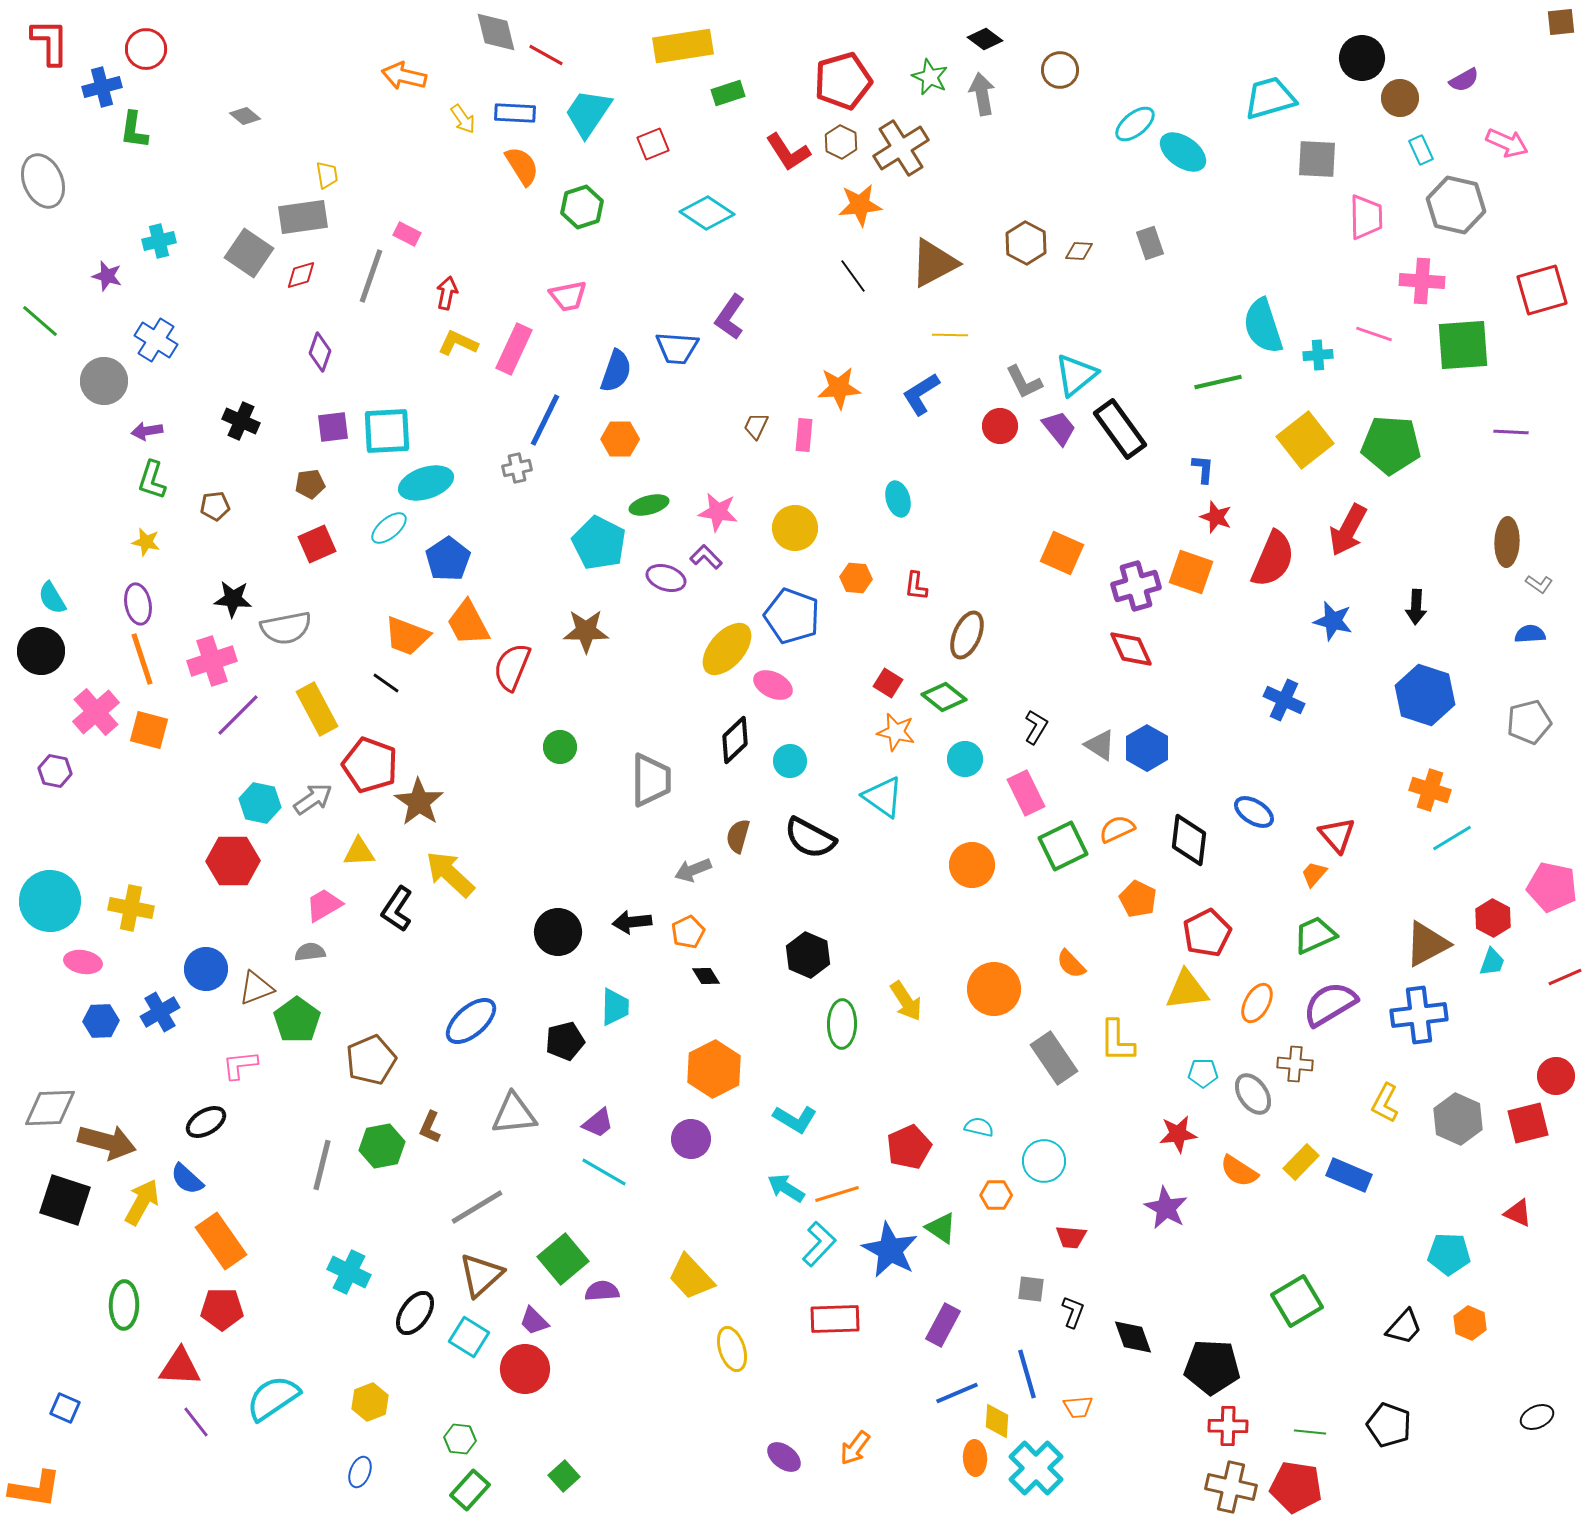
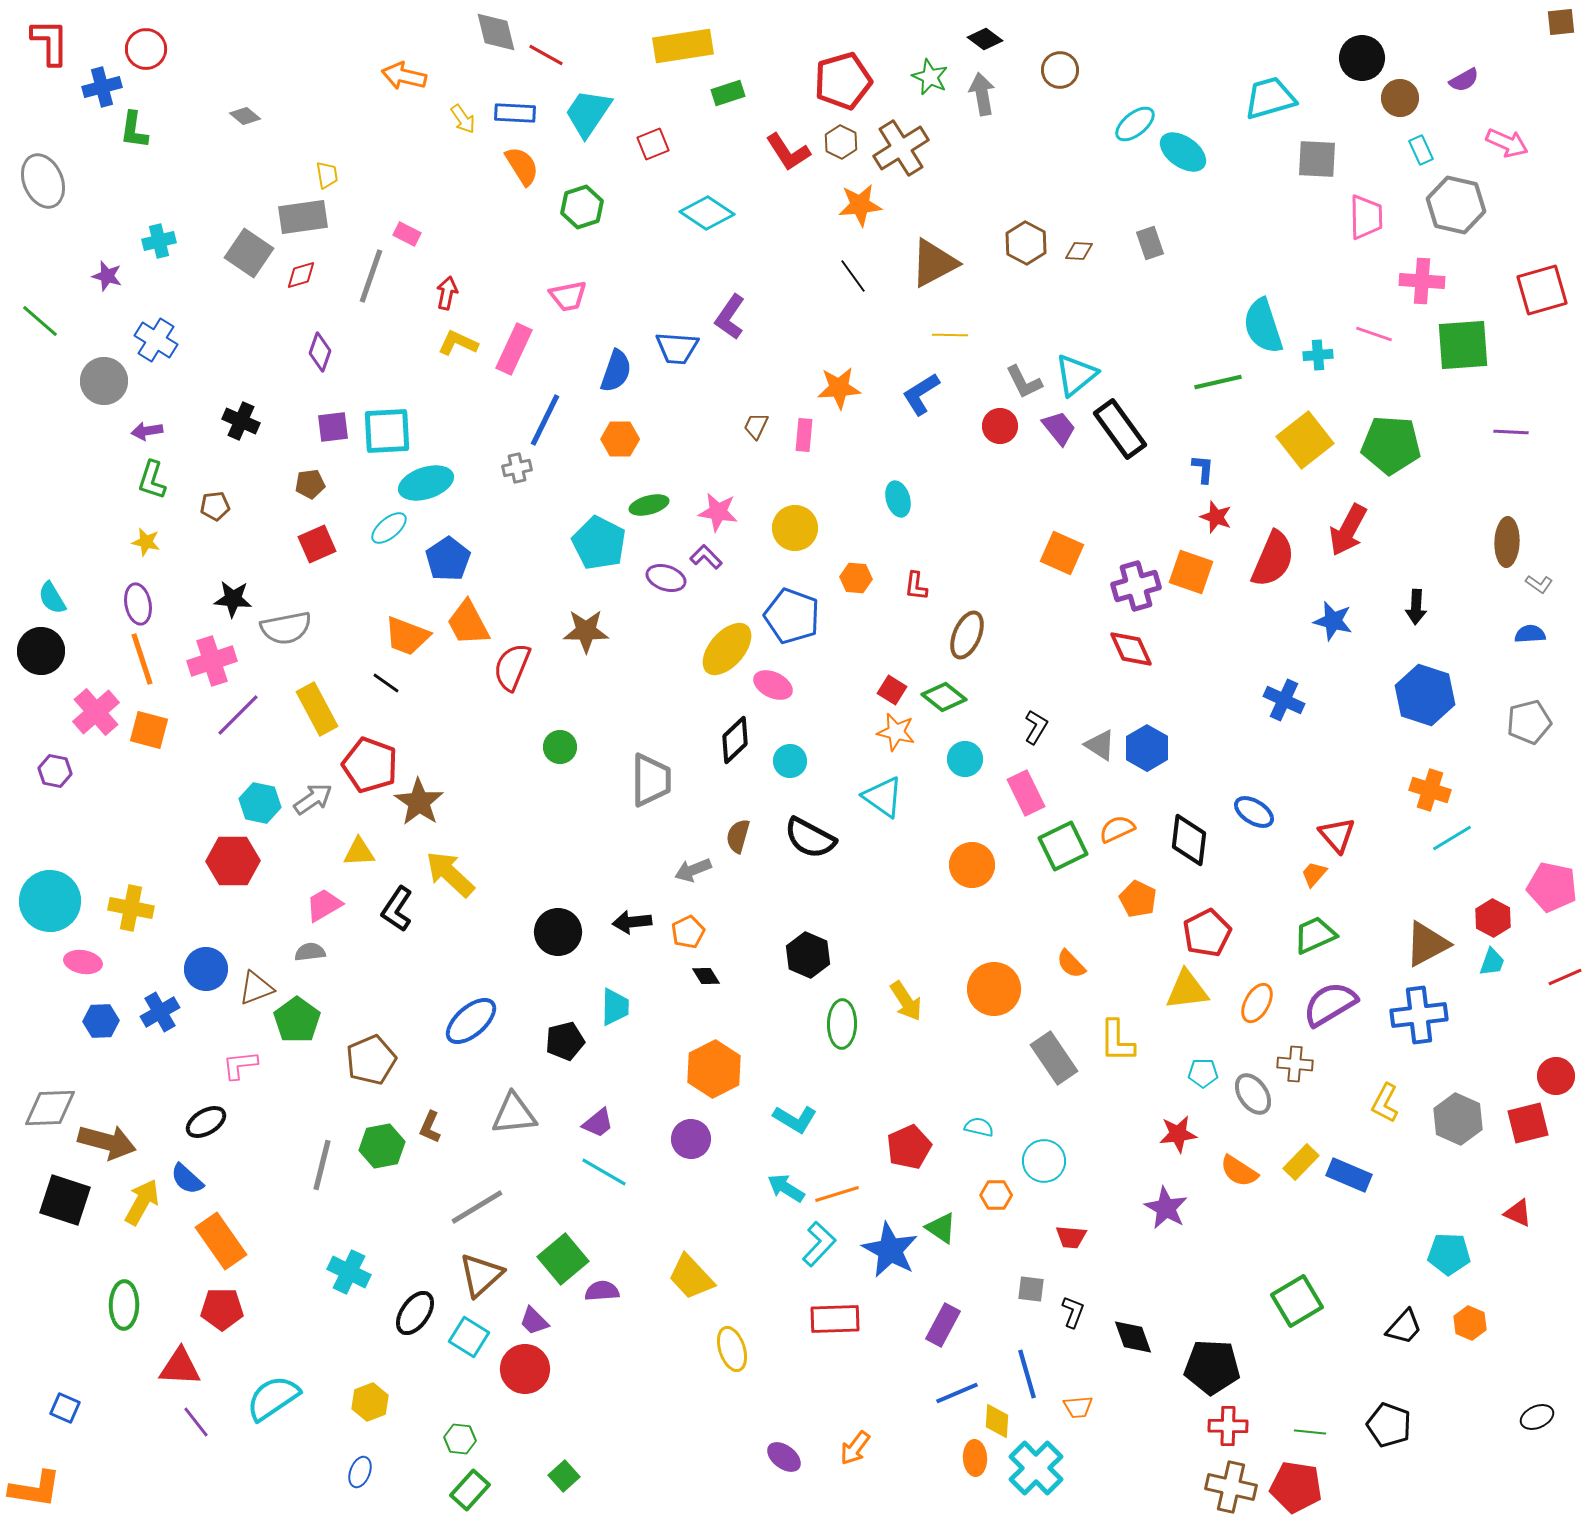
red square at (888, 683): moved 4 px right, 7 px down
